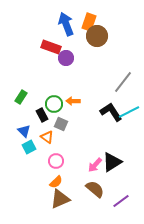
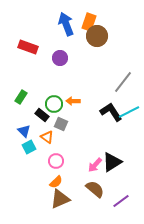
red rectangle: moved 23 px left
purple circle: moved 6 px left
black rectangle: rotated 24 degrees counterclockwise
